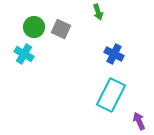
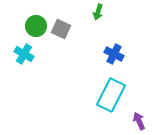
green arrow: rotated 35 degrees clockwise
green circle: moved 2 px right, 1 px up
